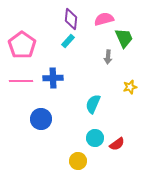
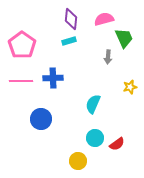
cyan rectangle: moved 1 px right; rotated 32 degrees clockwise
